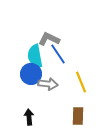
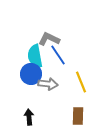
blue line: moved 1 px down
